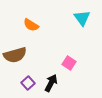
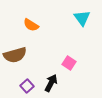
purple square: moved 1 px left, 3 px down
